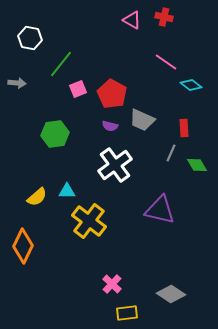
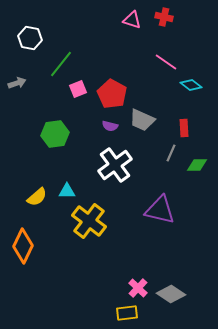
pink triangle: rotated 12 degrees counterclockwise
gray arrow: rotated 24 degrees counterclockwise
green diamond: rotated 60 degrees counterclockwise
pink cross: moved 26 px right, 4 px down
